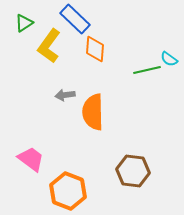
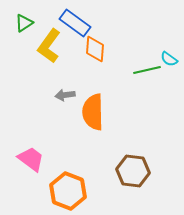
blue rectangle: moved 4 px down; rotated 8 degrees counterclockwise
